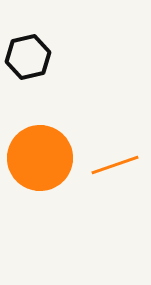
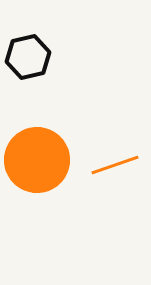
orange circle: moved 3 px left, 2 px down
